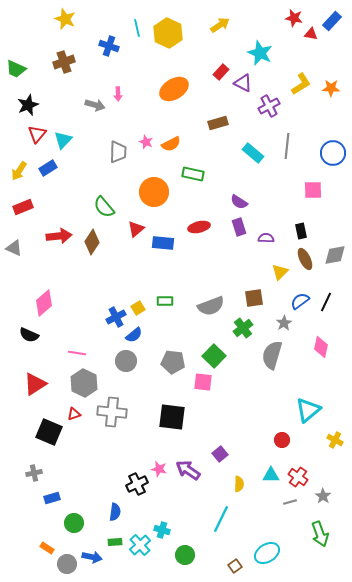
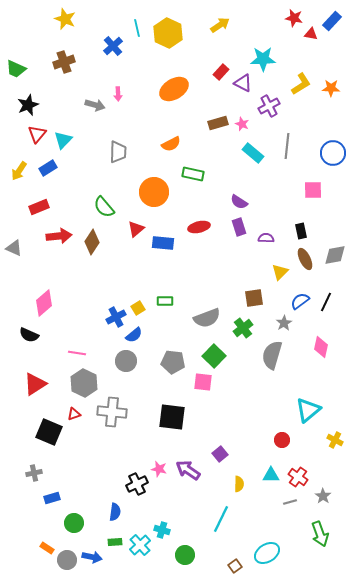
blue cross at (109, 46): moved 4 px right; rotated 30 degrees clockwise
cyan star at (260, 53): moved 3 px right, 6 px down; rotated 25 degrees counterclockwise
pink star at (146, 142): moved 96 px right, 18 px up
red rectangle at (23, 207): moved 16 px right
gray semicircle at (211, 306): moved 4 px left, 12 px down
gray circle at (67, 564): moved 4 px up
